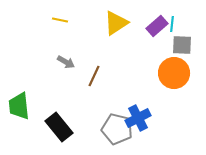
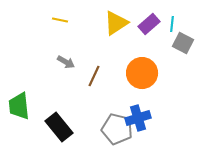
purple rectangle: moved 8 px left, 2 px up
gray square: moved 1 px right, 2 px up; rotated 25 degrees clockwise
orange circle: moved 32 px left
blue cross: rotated 10 degrees clockwise
